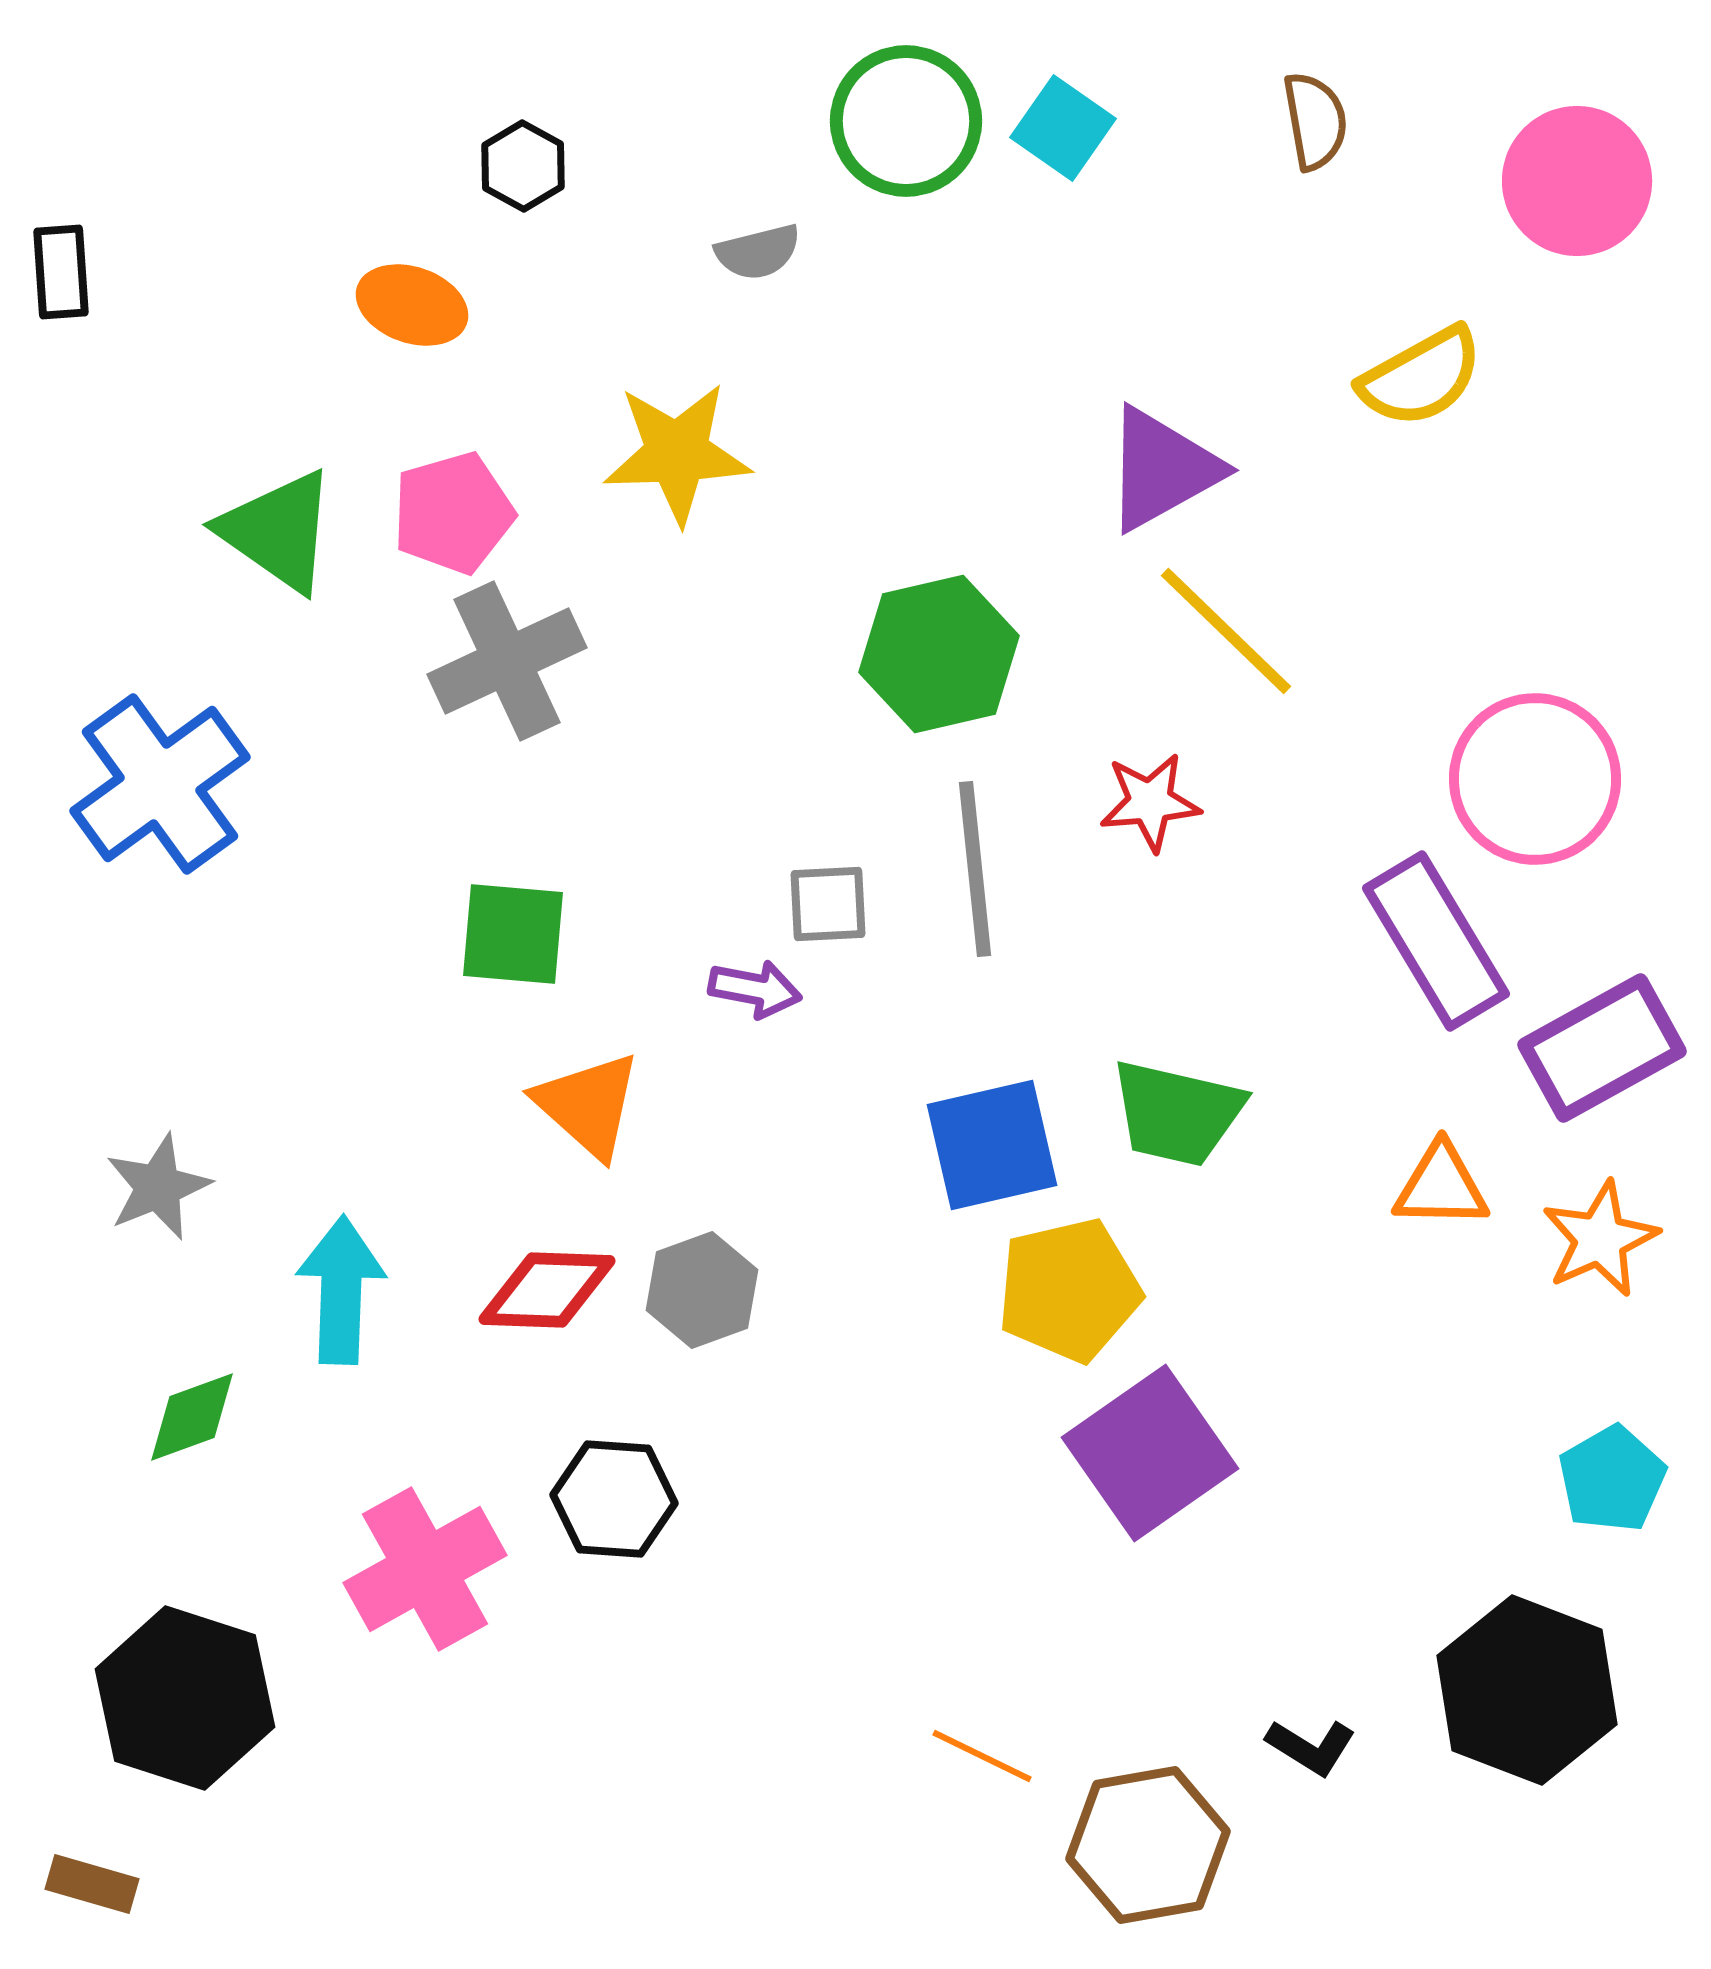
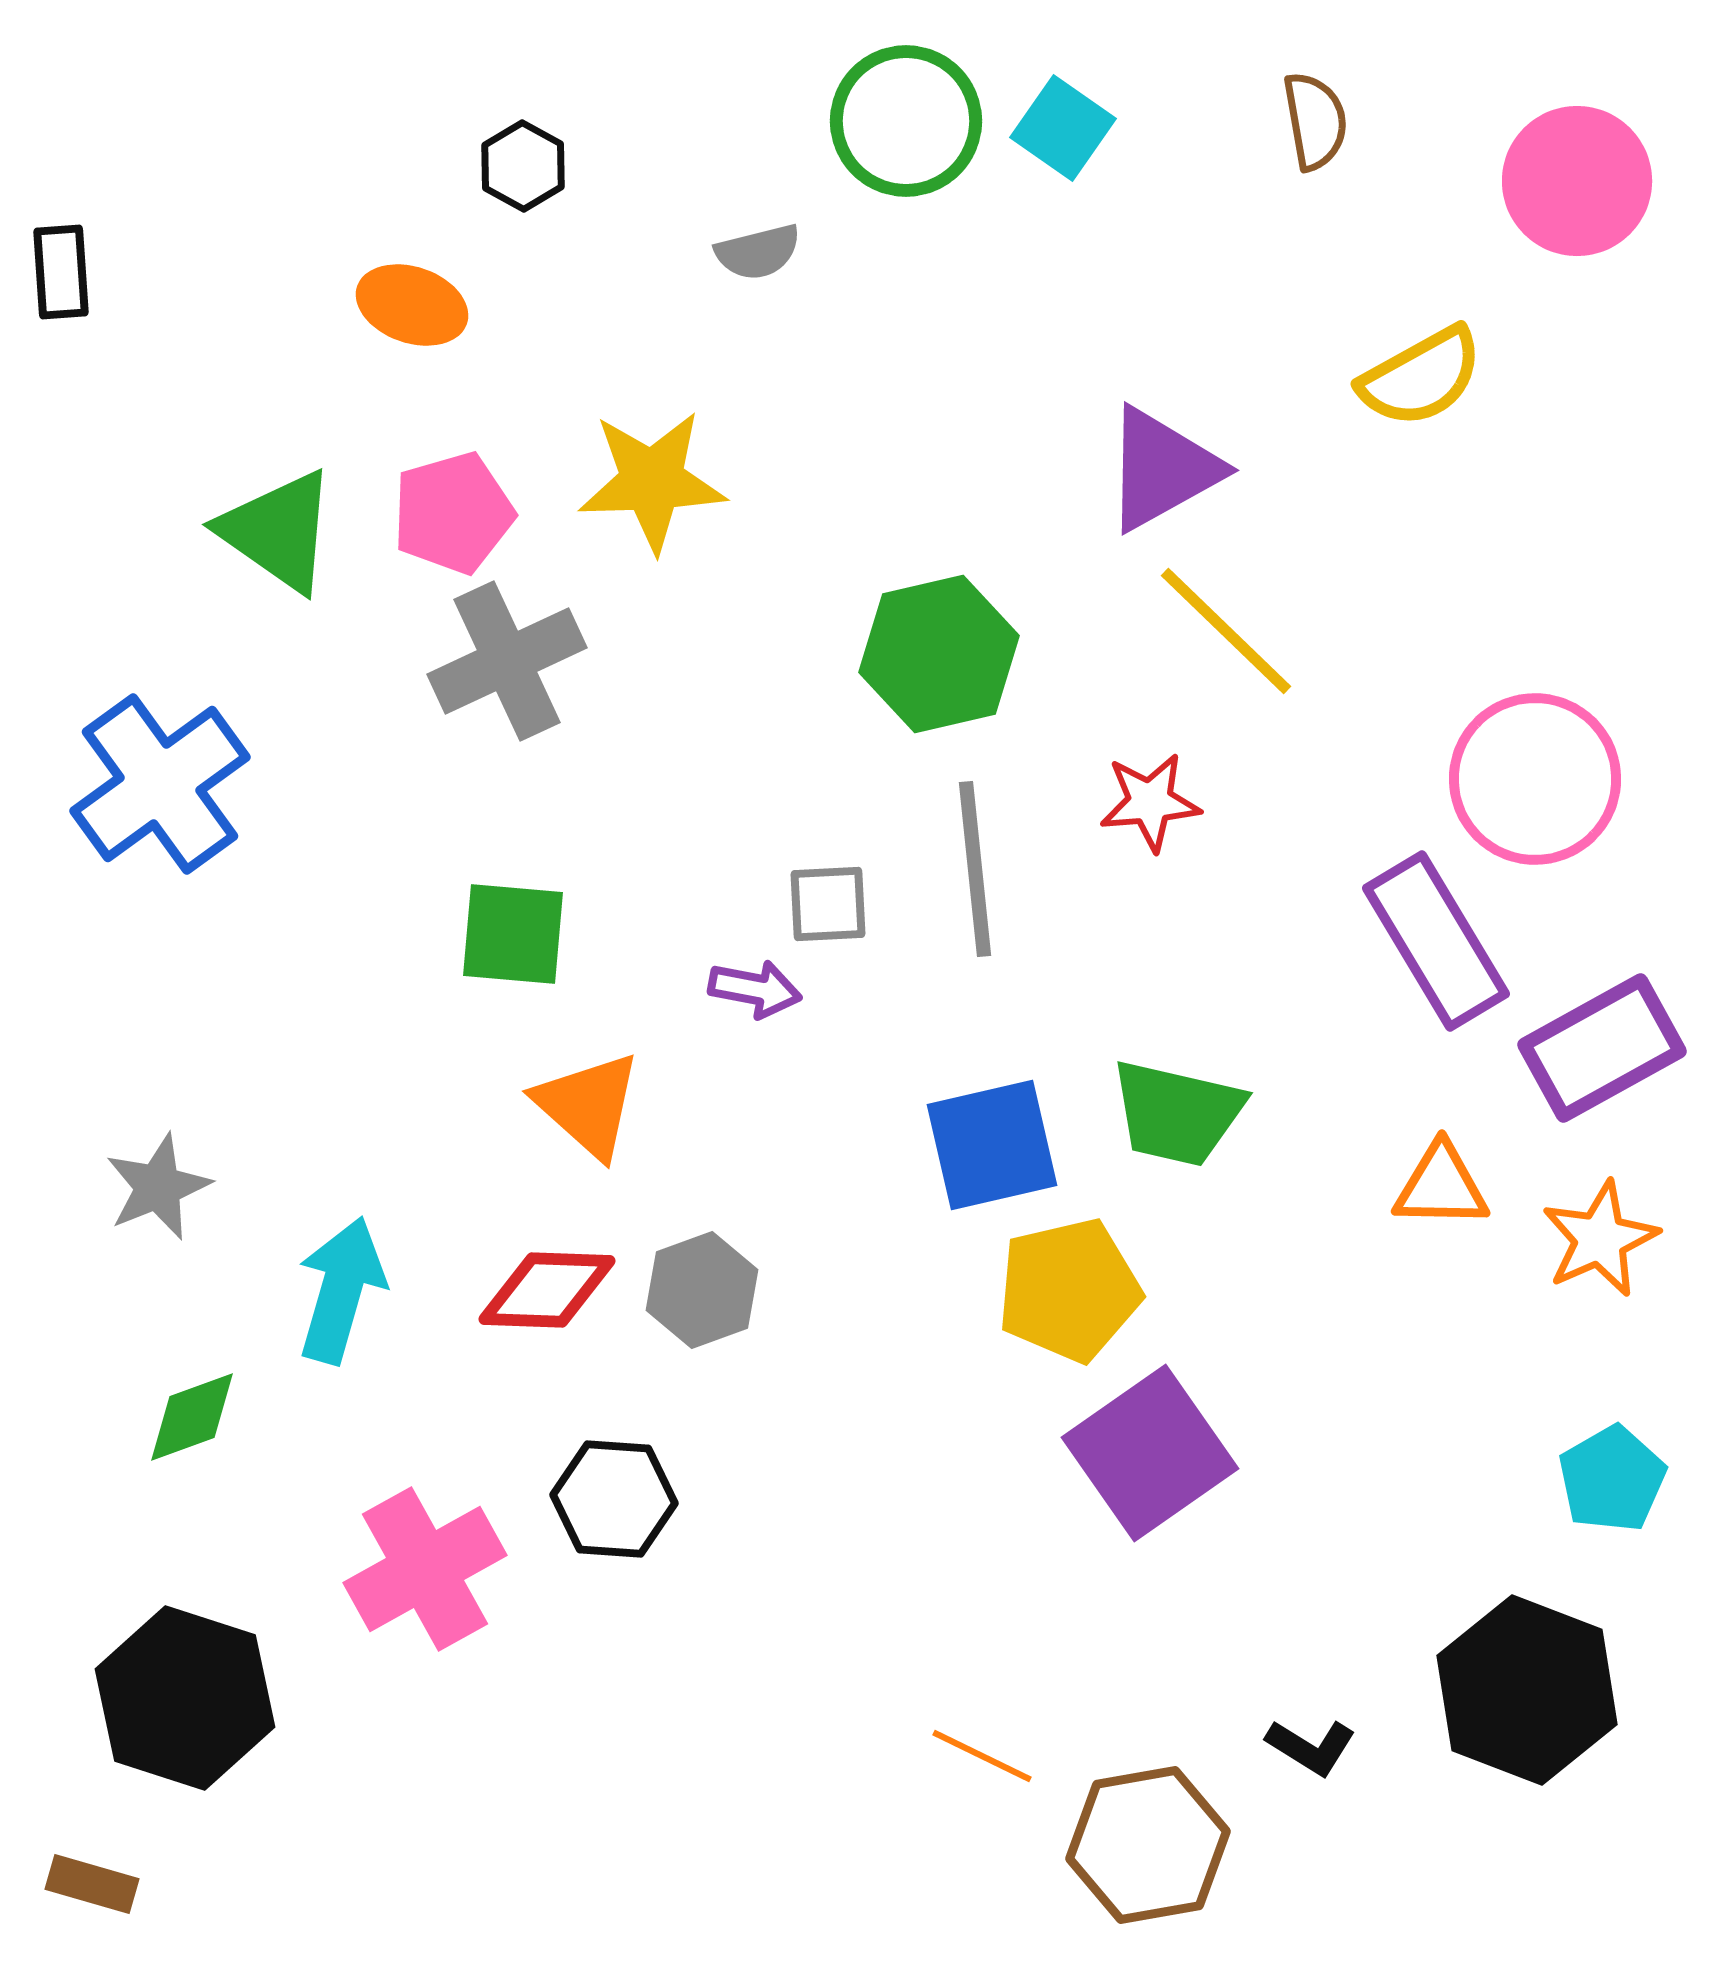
yellow star at (677, 453): moved 25 px left, 28 px down
cyan arrow at (341, 1290): rotated 14 degrees clockwise
